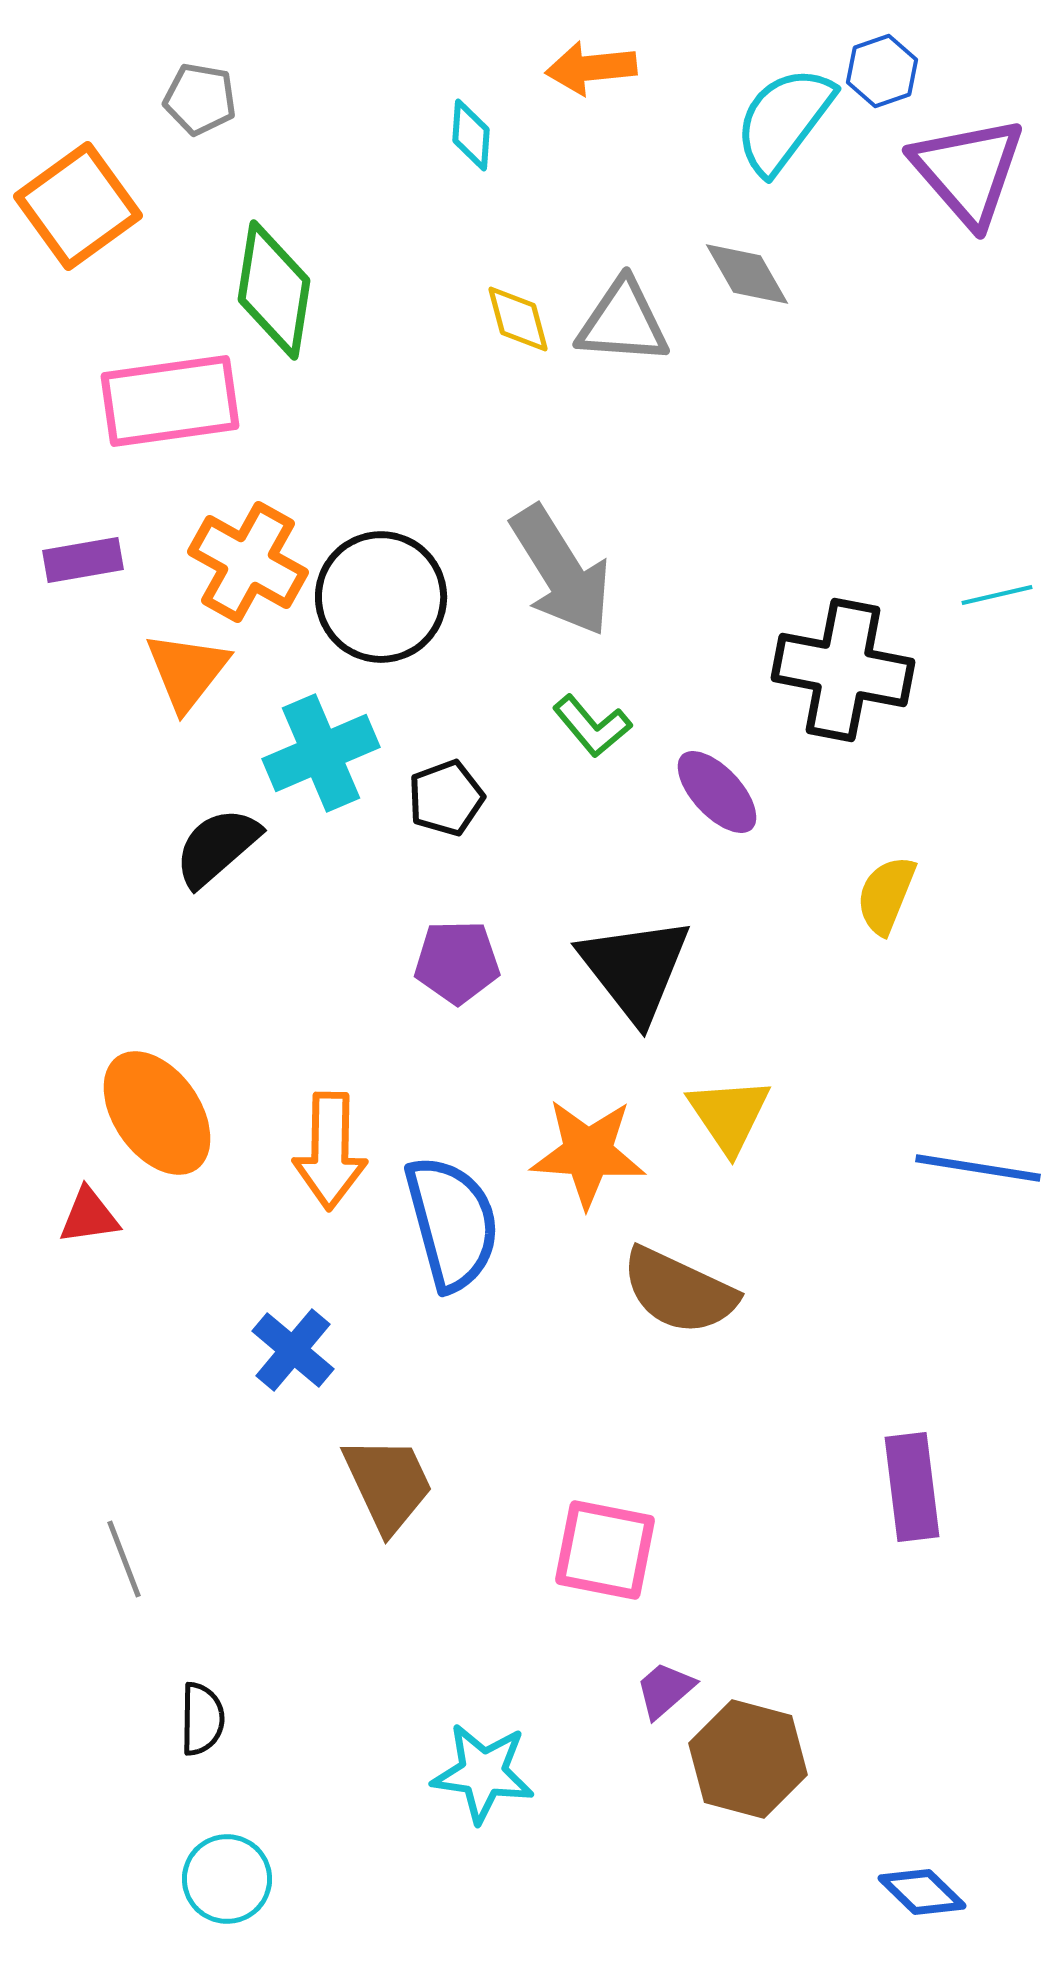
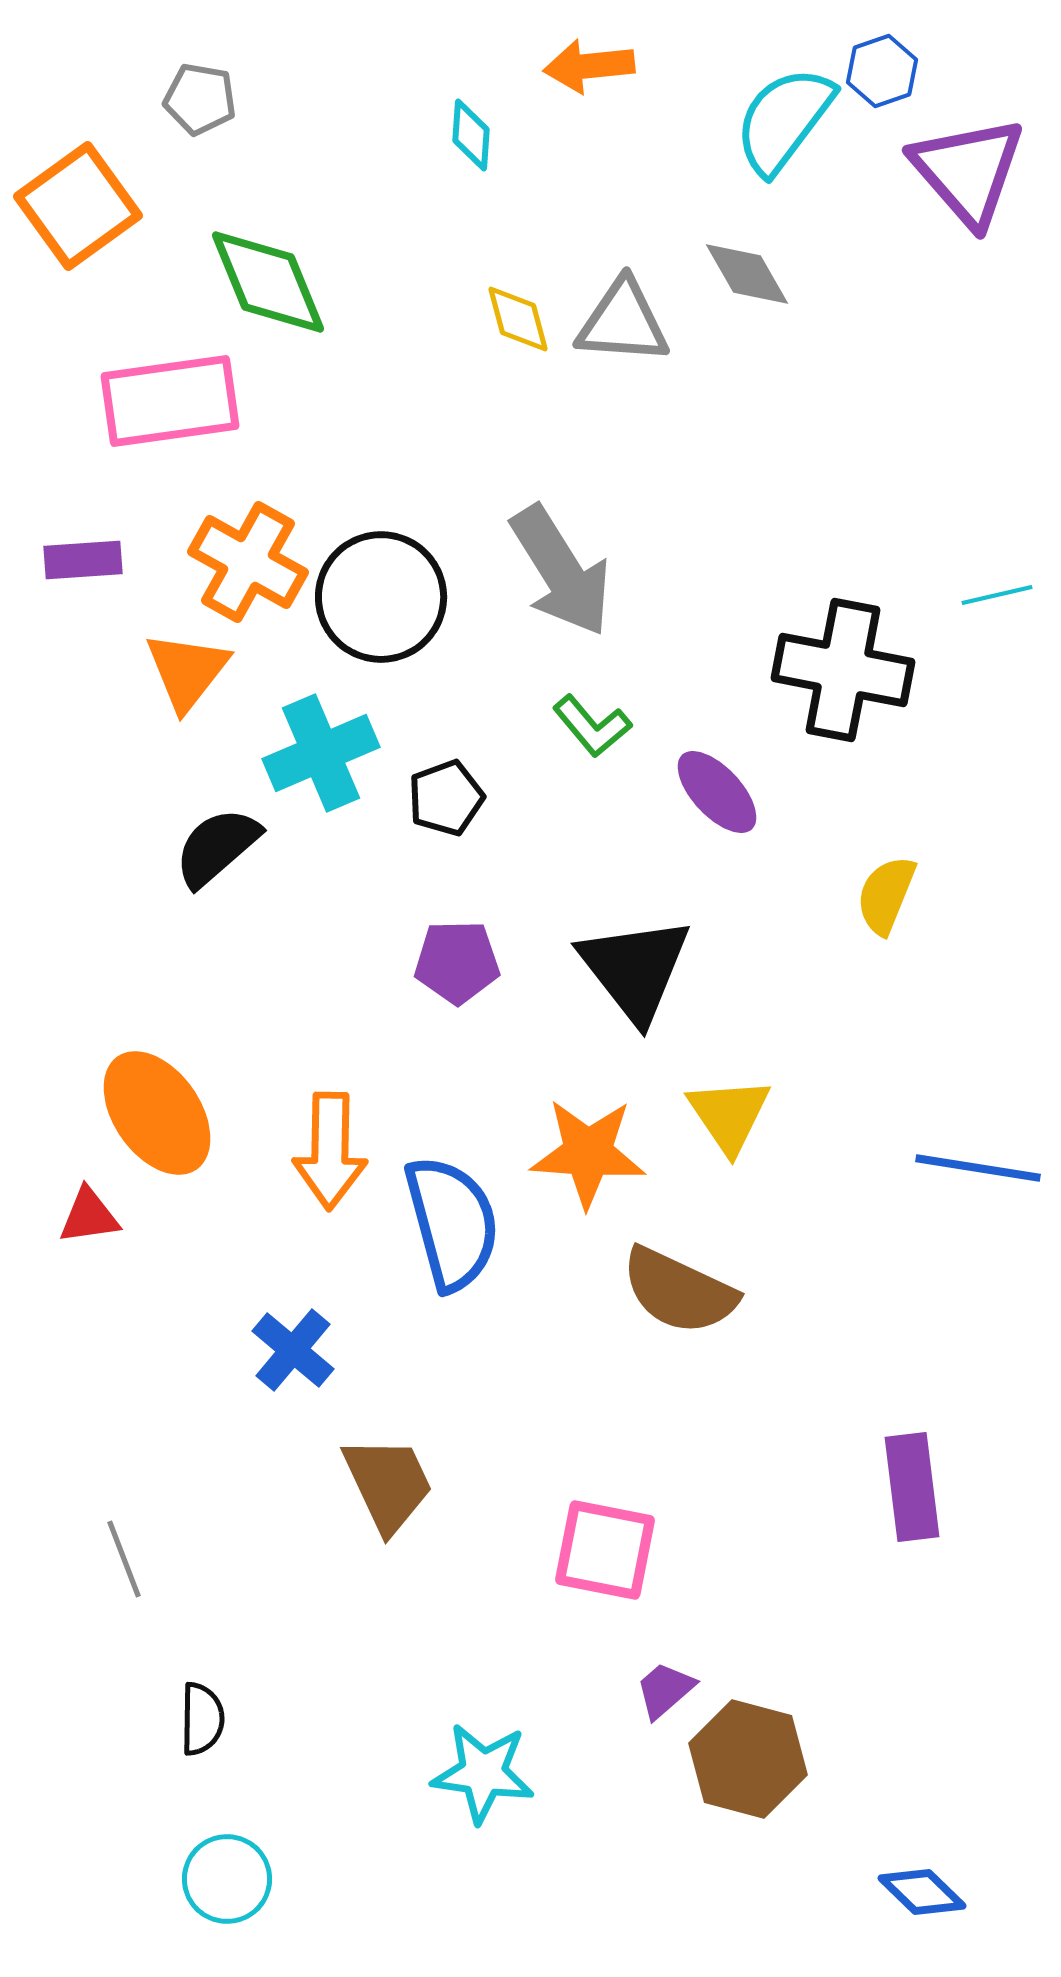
orange arrow at (591, 68): moved 2 px left, 2 px up
green diamond at (274, 290): moved 6 px left, 8 px up; rotated 31 degrees counterclockwise
purple rectangle at (83, 560): rotated 6 degrees clockwise
